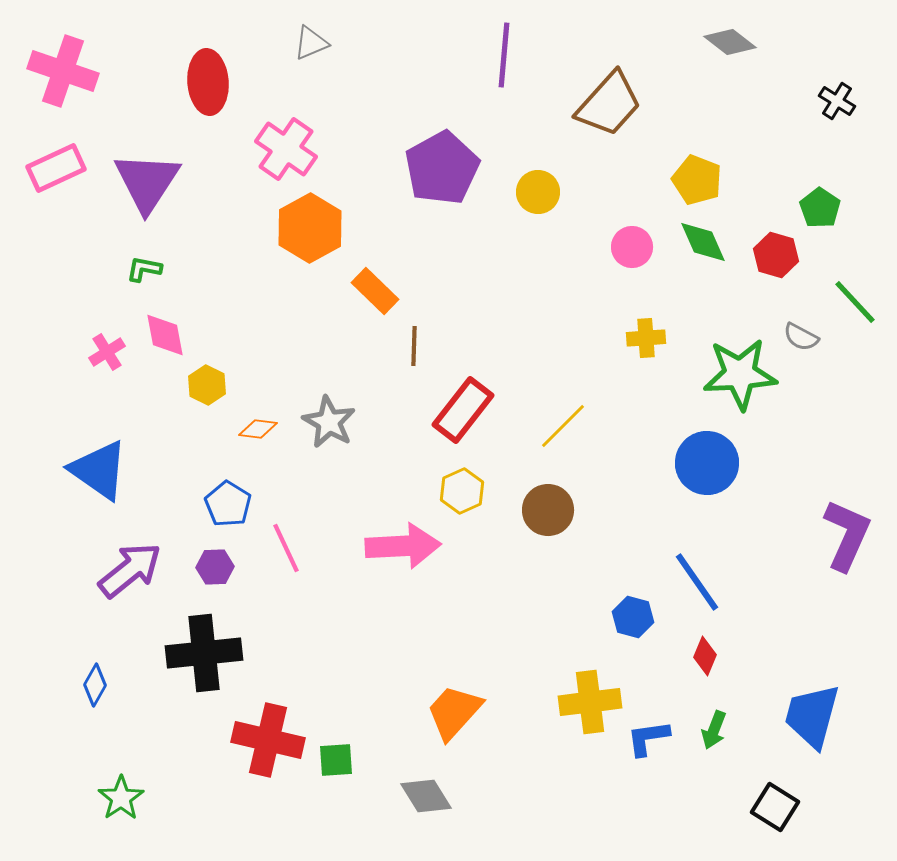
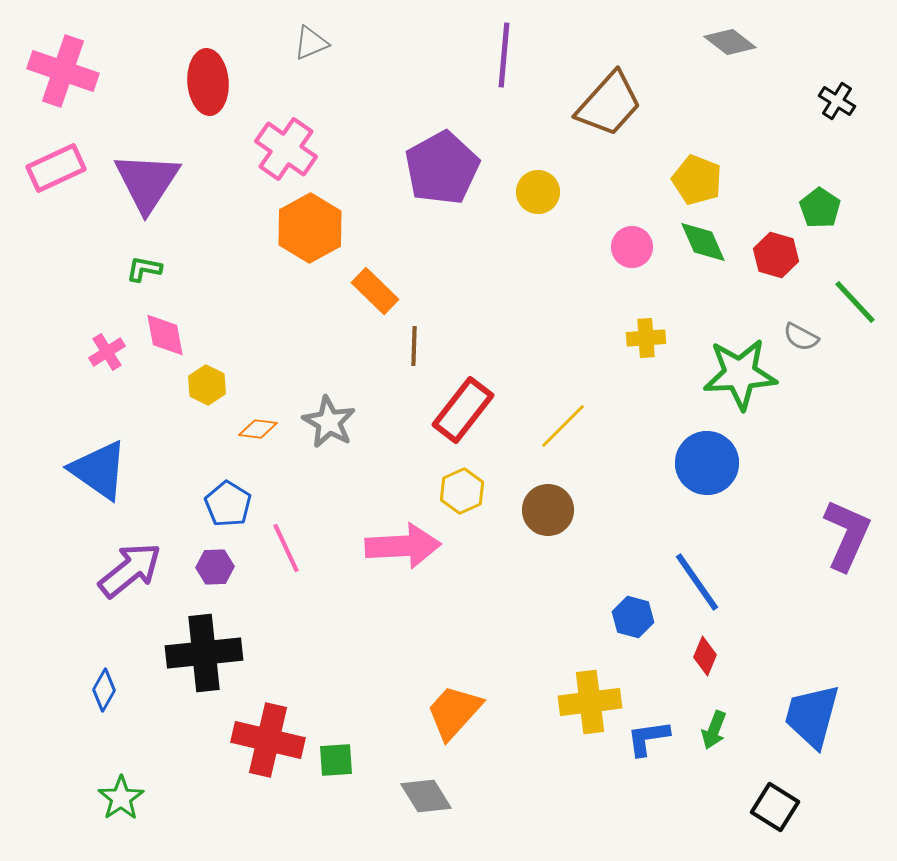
blue diamond at (95, 685): moved 9 px right, 5 px down
